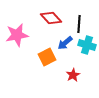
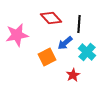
cyan cross: moved 7 px down; rotated 24 degrees clockwise
